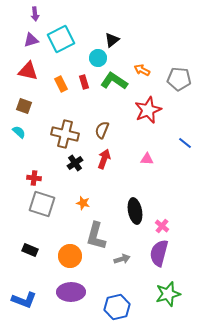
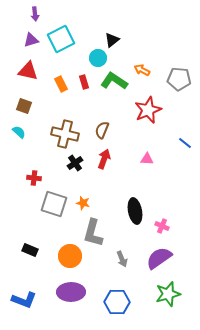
gray square: moved 12 px right
pink cross: rotated 16 degrees counterclockwise
gray L-shape: moved 3 px left, 3 px up
purple semicircle: moved 5 px down; rotated 40 degrees clockwise
gray arrow: rotated 84 degrees clockwise
blue hexagon: moved 5 px up; rotated 15 degrees clockwise
